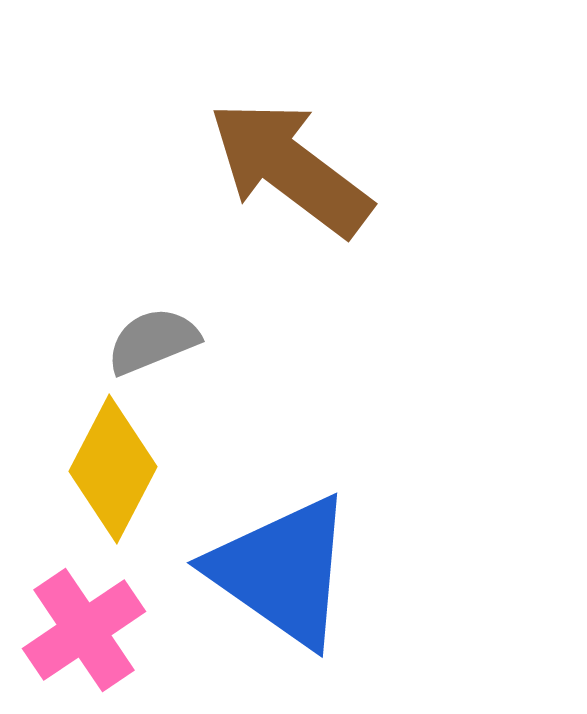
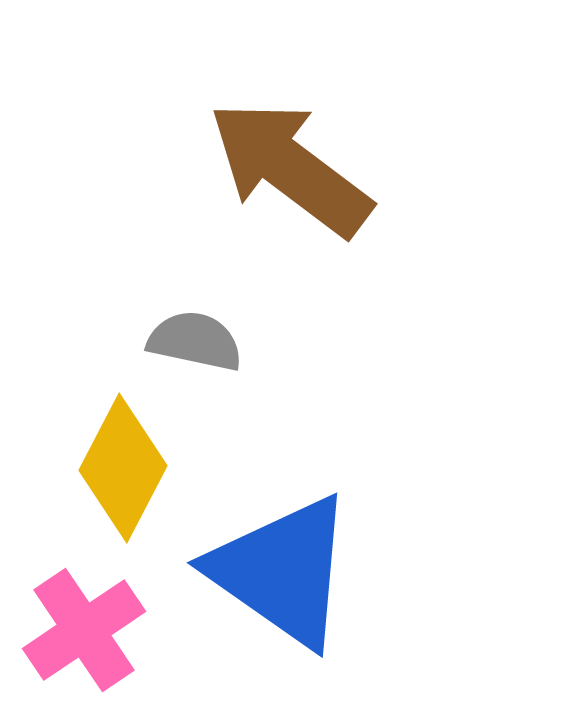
gray semicircle: moved 42 px right; rotated 34 degrees clockwise
yellow diamond: moved 10 px right, 1 px up
